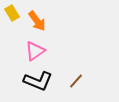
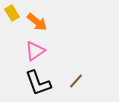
orange arrow: moved 1 px down; rotated 15 degrees counterclockwise
black L-shape: moved 2 px down; rotated 48 degrees clockwise
